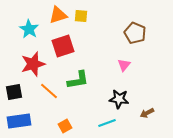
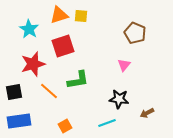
orange triangle: moved 1 px right
